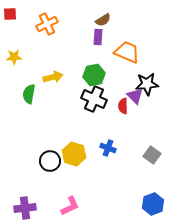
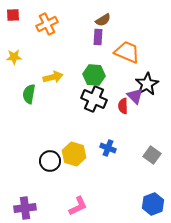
red square: moved 3 px right, 1 px down
green hexagon: rotated 15 degrees clockwise
black star: rotated 25 degrees counterclockwise
pink L-shape: moved 8 px right
